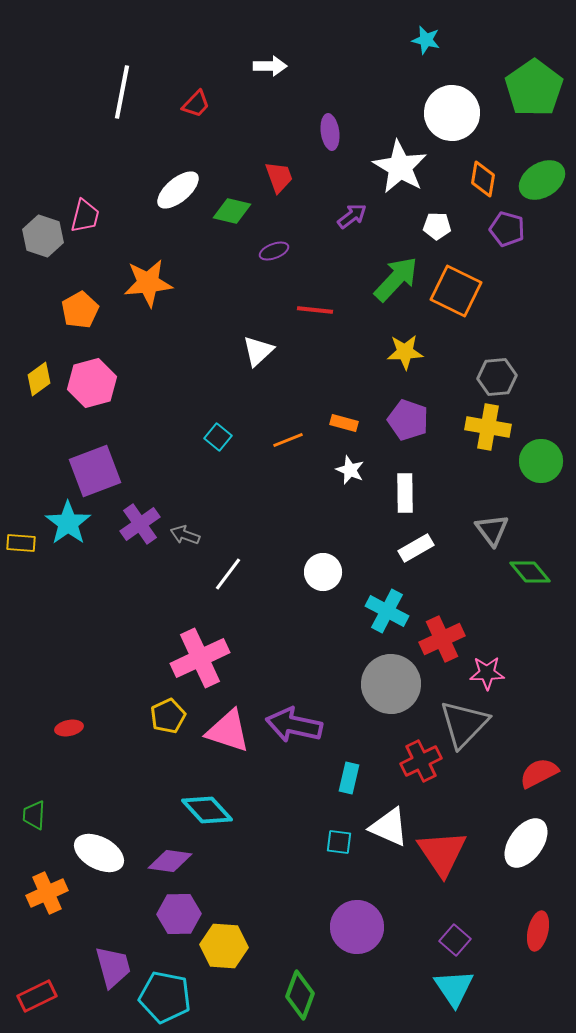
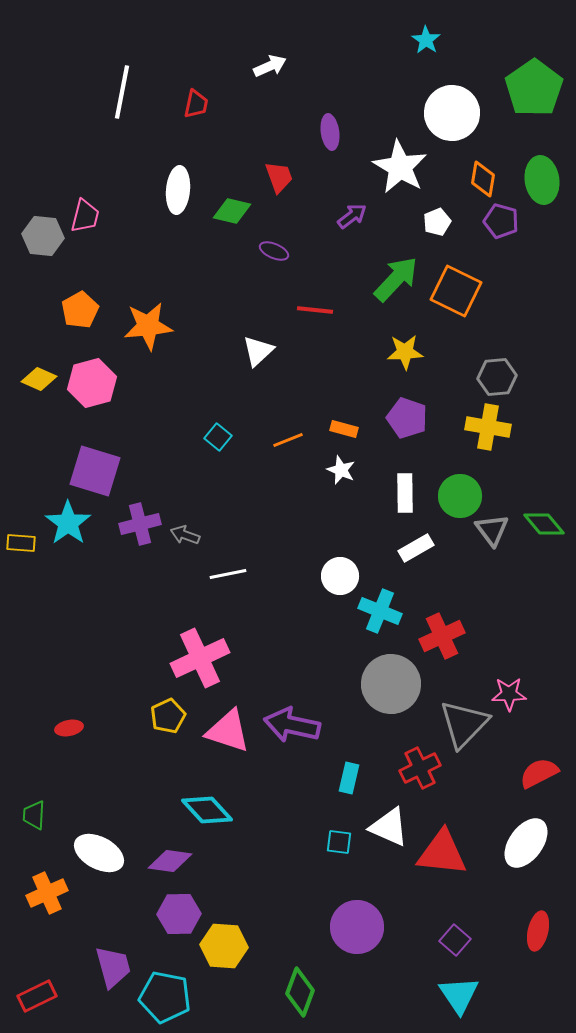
cyan star at (426, 40): rotated 20 degrees clockwise
white arrow at (270, 66): rotated 24 degrees counterclockwise
red trapezoid at (196, 104): rotated 32 degrees counterclockwise
green ellipse at (542, 180): rotated 66 degrees counterclockwise
white ellipse at (178, 190): rotated 45 degrees counterclockwise
white pentagon at (437, 226): moved 4 px up; rotated 24 degrees counterclockwise
purple pentagon at (507, 229): moved 6 px left, 8 px up
gray hexagon at (43, 236): rotated 12 degrees counterclockwise
purple ellipse at (274, 251): rotated 44 degrees clockwise
orange star at (148, 283): moved 43 px down
yellow diamond at (39, 379): rotated 60 degrees clockwise
purple pentagon at (408, 420): moved 1 px left, 2 px up
orange rectangle at (344, 423): moved 6 px down
green circle at (541, 461): moved 81 px left, 35 px down
white star at (350, 470): moved 9 px left
purple square at (95, 471): rotated 38 degrees clockwise
purple cross at (140, 524): rotated 21 degrees clockwise
white circle at (323, 572): moved 17 px right, 4 px down
green diamond at (530, 572): moved 14 px right, 48 px up
white line at (228, 574): rotated 42 degrees clockwise
cyan cross at (387, 611): moved 7 px left; rotated 6 degrees counterclockwise
red cross at (442, 639): moved 3 px up
pink star at (487, 673): moved 22 px right, 21 px down
purple arrow at (294, 725): moved 2 px left
red cross at (421, 761): moved 1 px left, 7 px down
red triangle at (442, 853): rotated 50 degrees counterclockwise
cyan triangle at (454, 988): moved 5 px right, 7 px down
green diamond at (300, 995): moved 3 px up
